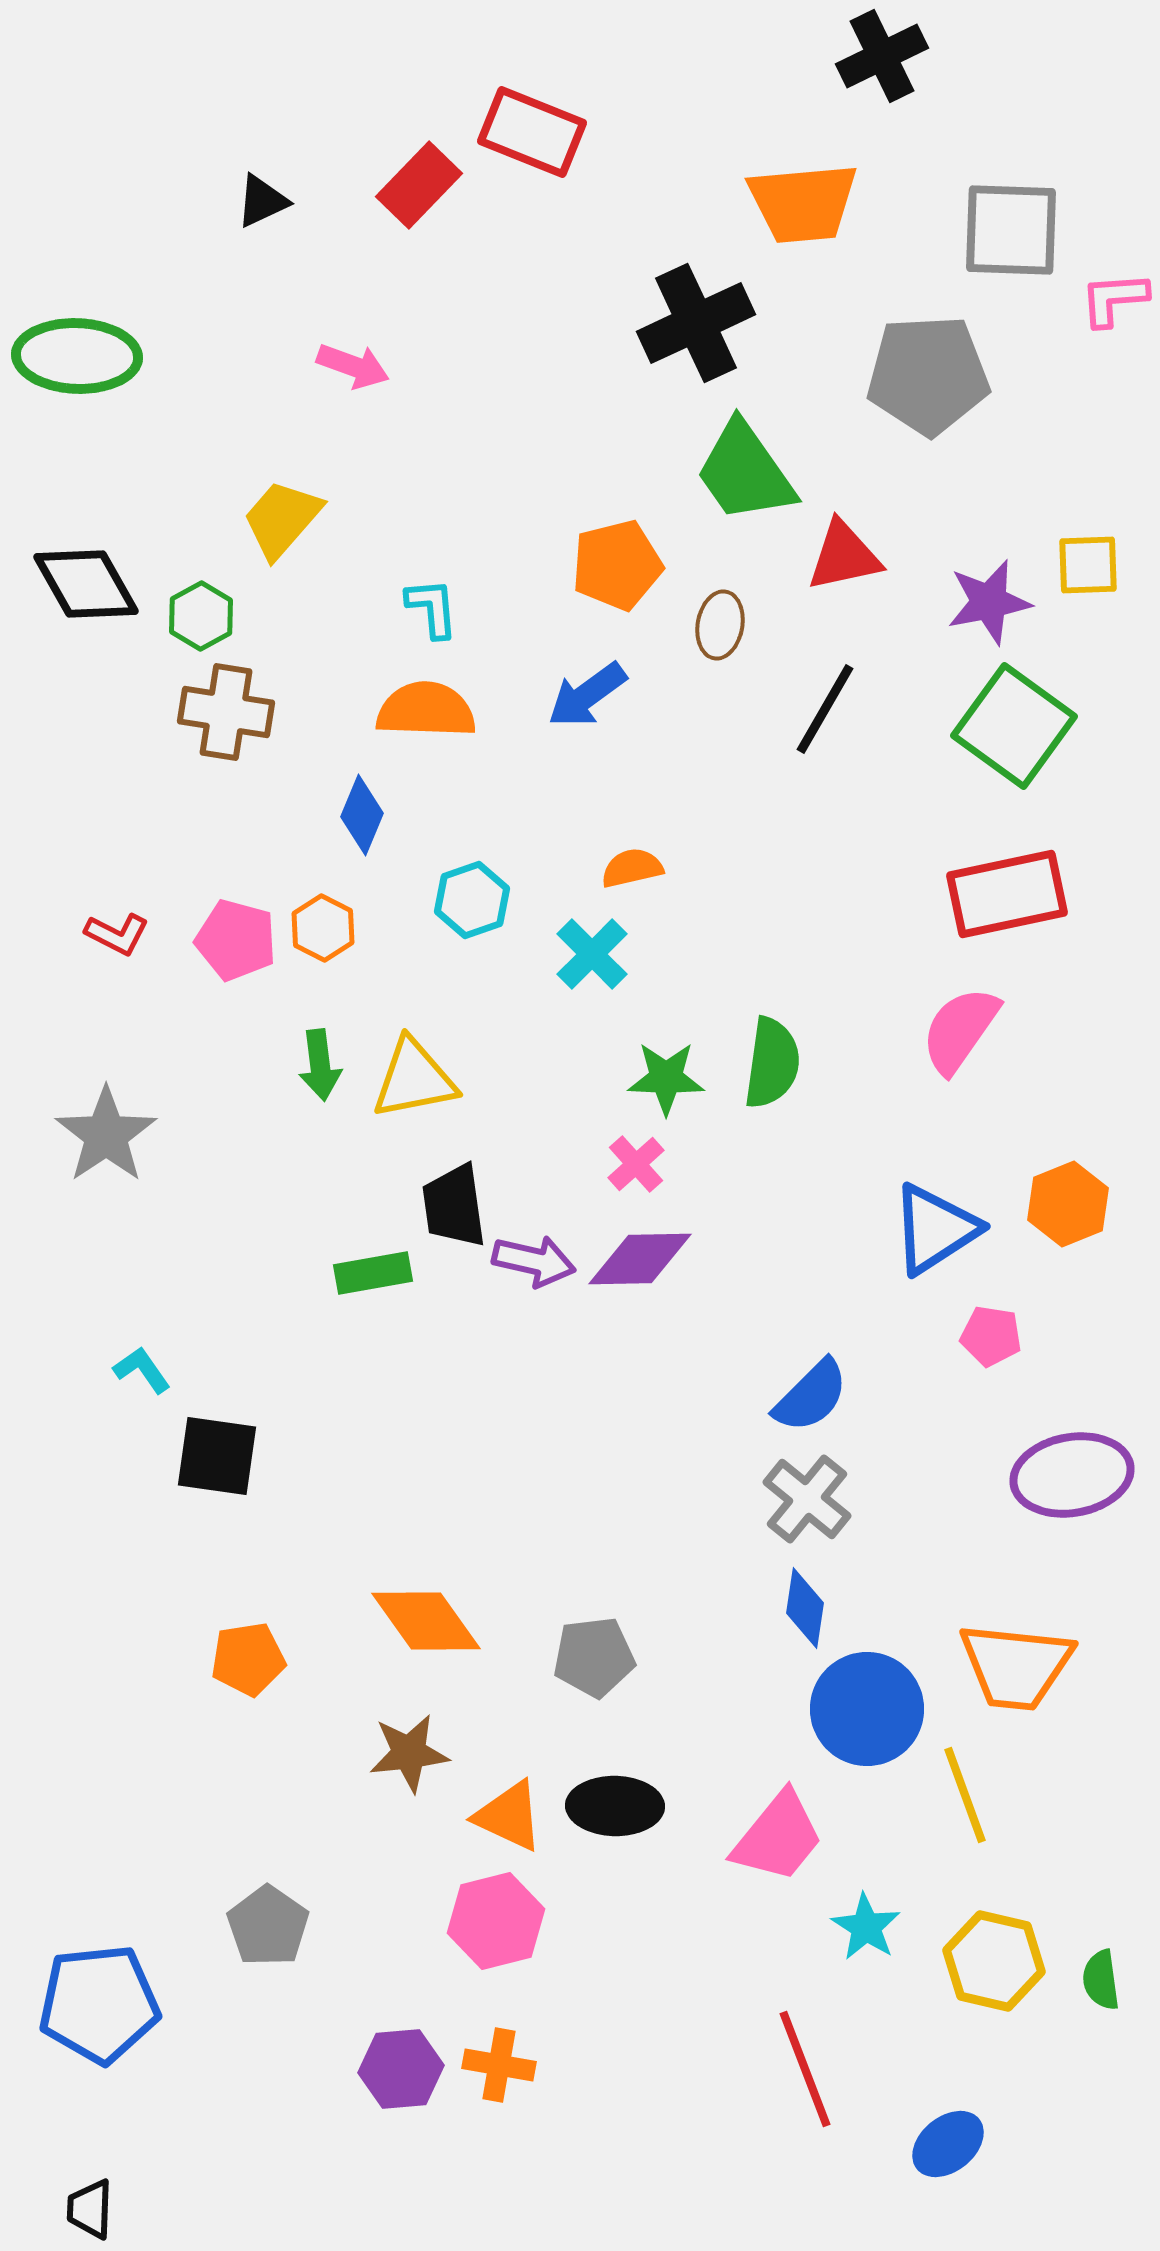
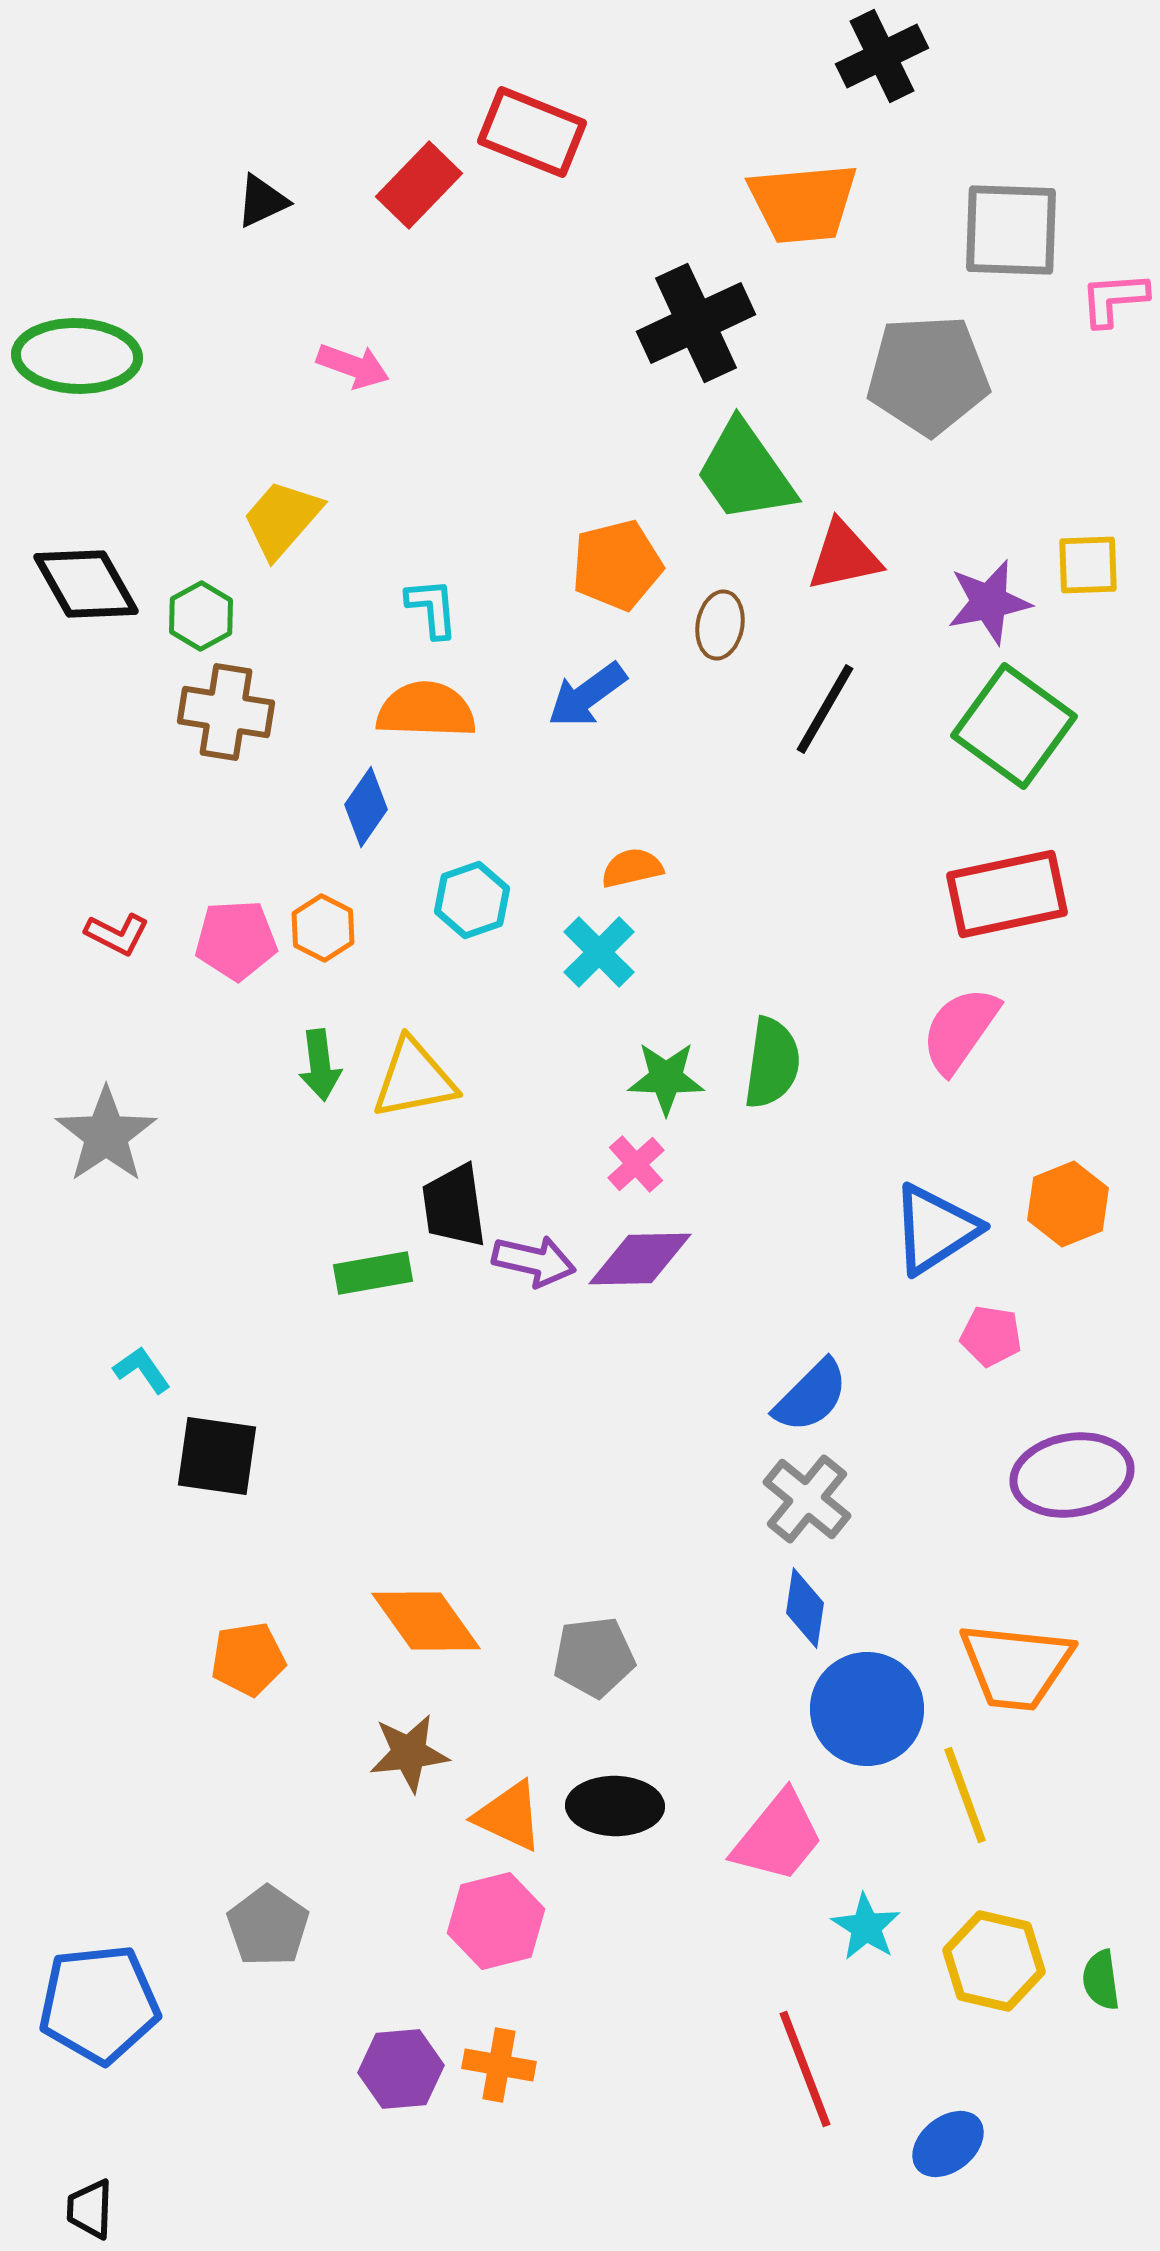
blue diamond at (362, 815): moved 4 px right, 8 px up; rotated 12 degrees clockwise
pink pentagon at (236, 940): rotated 18 degrees counterclockwise
cyan cross at (592, 954): moved 7 px right, 2 px up
